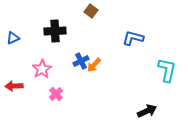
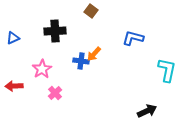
blue cross: rotated 35 degrees clockwise
orange arrow: moved 11 px up
pink cross: moved 1 px left, 1 px up
